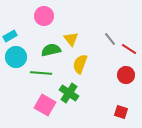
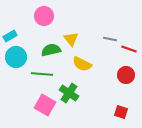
gray line: rotated 40 degrees counterclockwise
red line: rotated 14 degrees counterclockwise
yellow semicircle: moved 2 px right; rotated 84 degrees counterclockwise
green line: moved 1 px right, 1 px down
